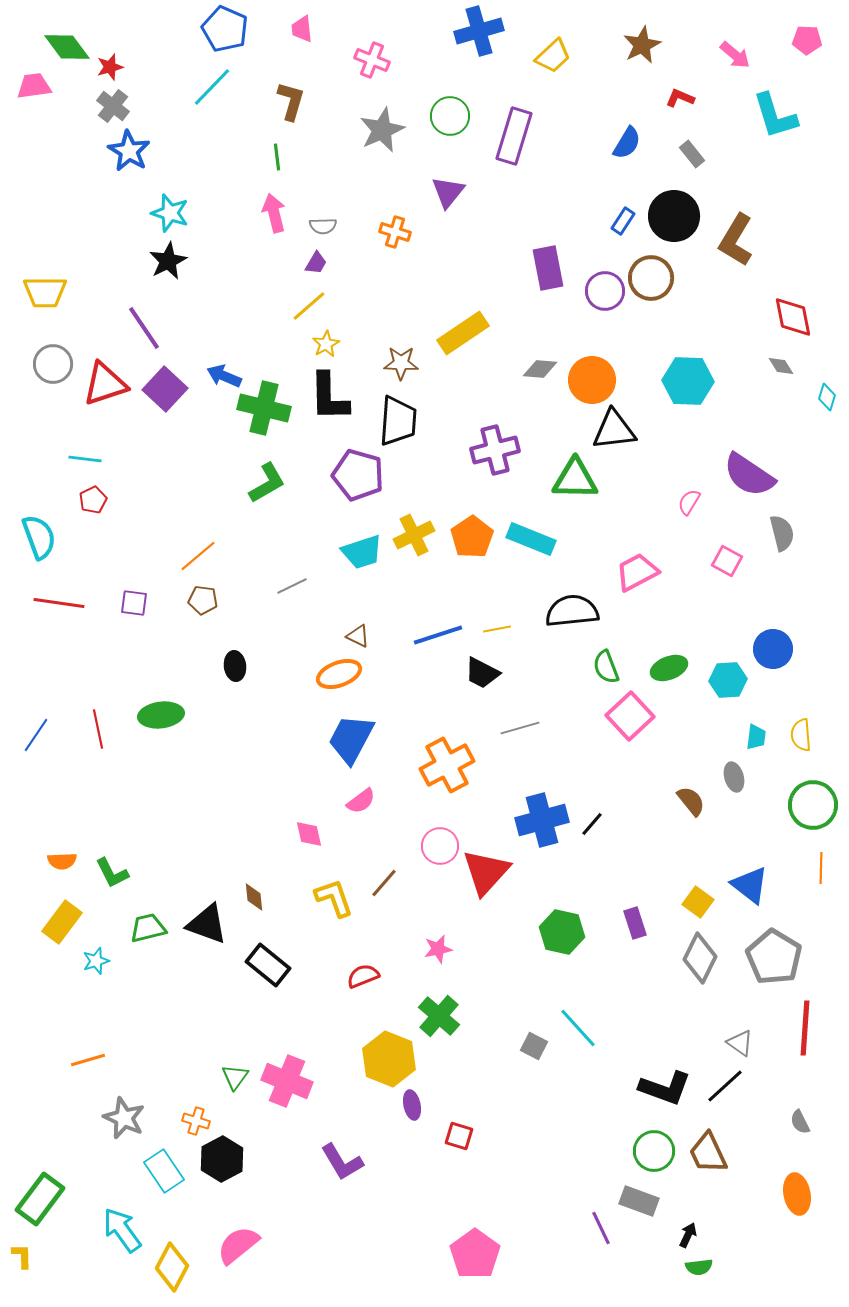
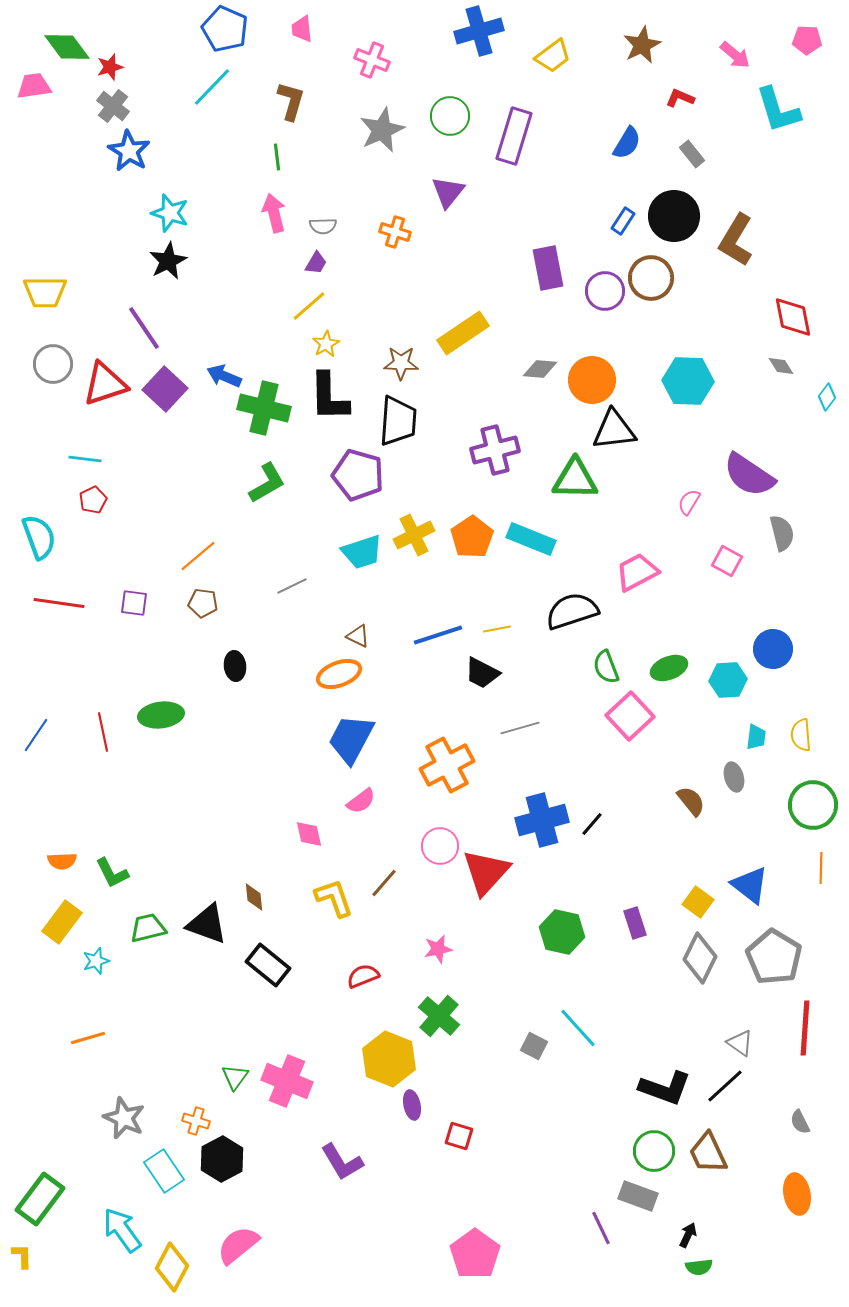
yellow trapezoid at (553, 56): rotated 6 degrees clockwise
cyan L-shape at (775, 116): moved 3 px right, 6 px up
cyan diamond at (827, 397): rotated 20 degrees clockwise
brown pentagon at (203, 600): moved 3 px down
black semicircle at (572, 611): rotated 12 degrees counterclockwise
red line at (98, 729): moved 5 px right, 3 px down
orange line at (88, 1060): moved 22 px up
gray rectangle at (639, 1201): moved 1 px left, 5 px up
